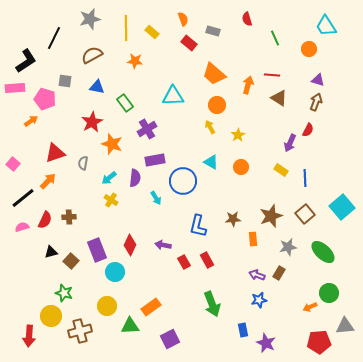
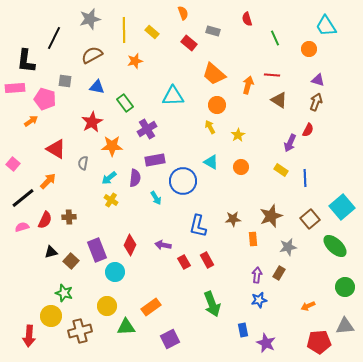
orange semicircle at (183, 19): moved 6 px up
yellow line at (126, 28): moved 2 px left, 2 px down
black L-shape at (26, 61): rotated 130 degrees clockwise
orange star at (135, 61): rotated 21 degrees counterclockwise
brown triangle at (279, 98): moved 2 px down
orange star at (112, 144): moved 2 px down; rotated 20 degrees counterclockwise
red triangle at (55, 153): moved 1 px right, 4 px up; rotated 50 degrees clockwise
brown square at (305, 214): moved 5 px right, 5 px down
green ellipse at (323, 252): moved 12 px right, 6 px up
purple arrow at (257, 275): rotated 77 degrees clockwise
green circle at (329, 293): moved 16 px right, 6 px up
orange arrow at (310, 307): moved 2 px left, 1 px up
green triangle at (130, 326): moved 4 px left, 1 px down
